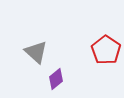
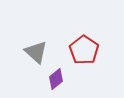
red pentagon: moved 22 px left
